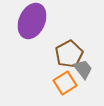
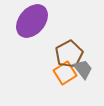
purple ellipse: rotated 16 degrees clockwise
orange square: moved 10 px up
